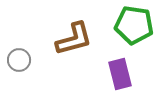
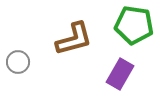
gray circle: moved 1 px left, 2 px down
purple rectangle: rotated 44 degrees clockwise
